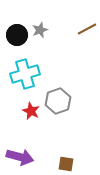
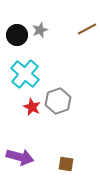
cyan cross: rotated 32 degrees counterclockwise
red star: moved 1 px right, 4 px up
